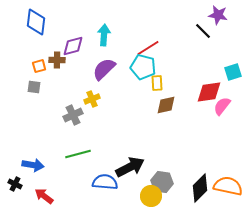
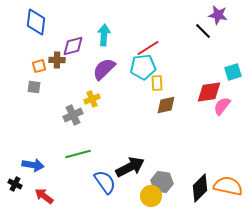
cyan pentagon: rotated 20 degrees counterclockwise
blue semicircle: rotated 50 degrees clockwise
